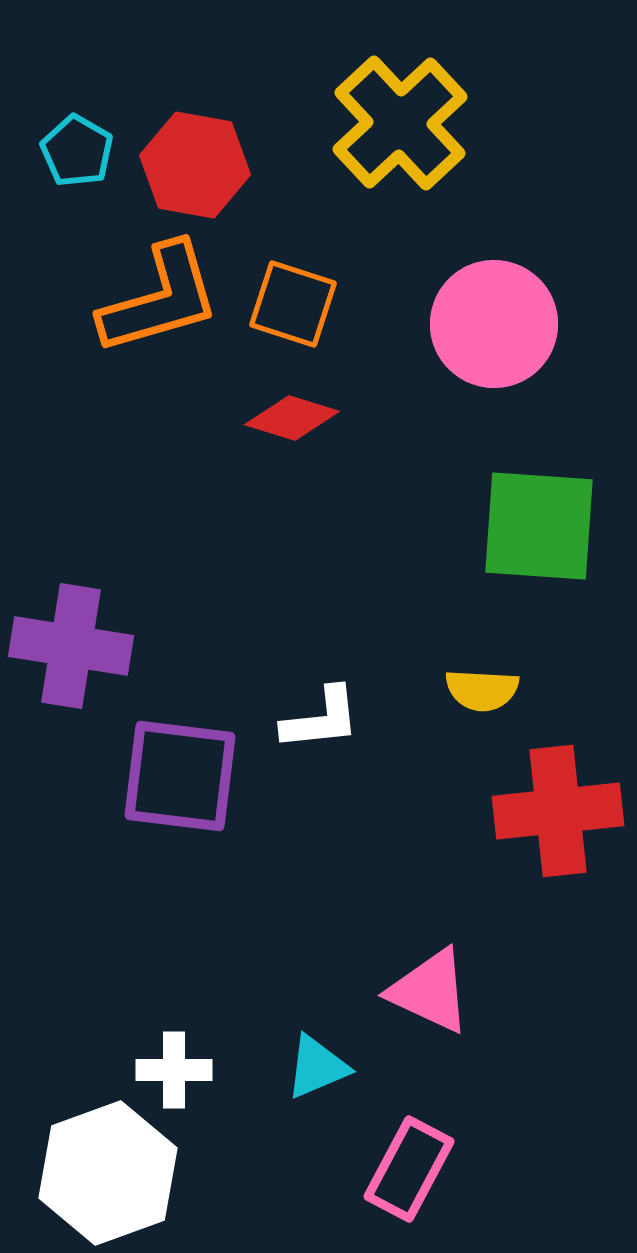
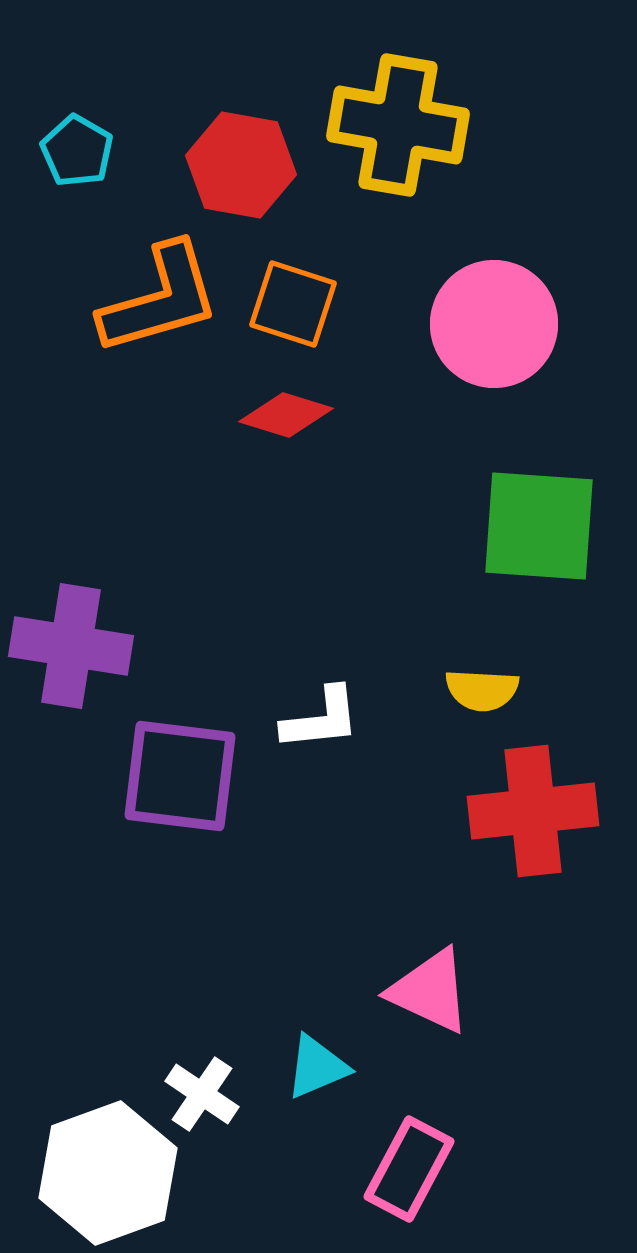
yellow cross: moved 2 px left, 2 px down; rotated 37 degrees counterclockwise
red hexagon: moved 46 px right
red diamond: moved 6 px left, 3 px up
red cross: moved 25 px left
white cross: moved 28 px right, 24 px down; rotated 34 degrees clockwise
